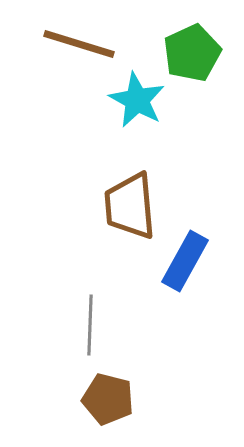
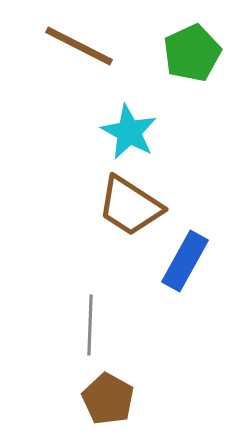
brown line: moved 2 px down; rotated 10 degrees clockwise
cyan star: moved 8 px left, 32 px down
brown trapezoid: rotated 52 degrees counterclockwise
brown pentagon: rotated 15 degrees clockwise
